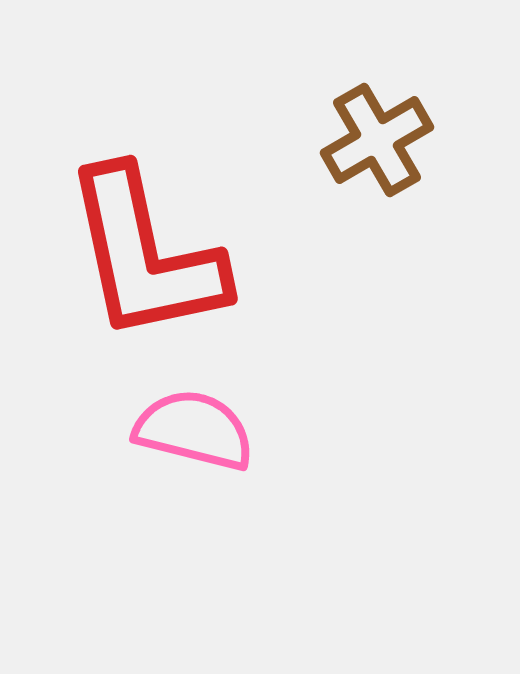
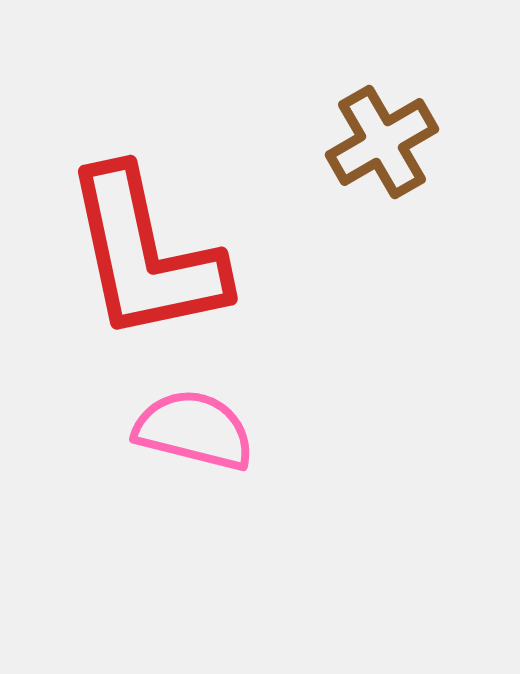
brown cross: moved 5 px right, 2 px down
